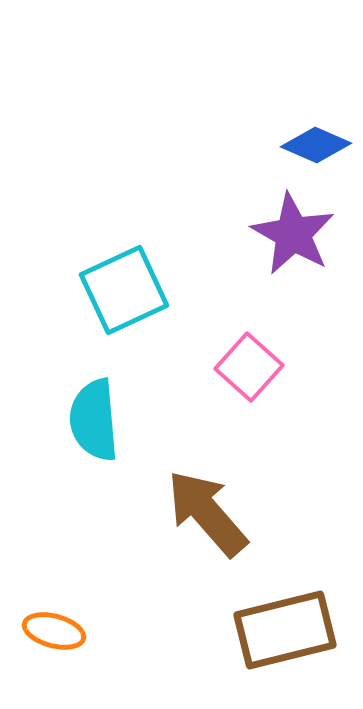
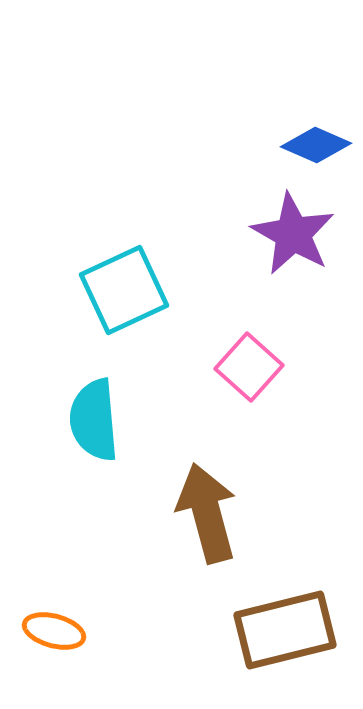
brown arrow: rotated 26 degrees clockwise
